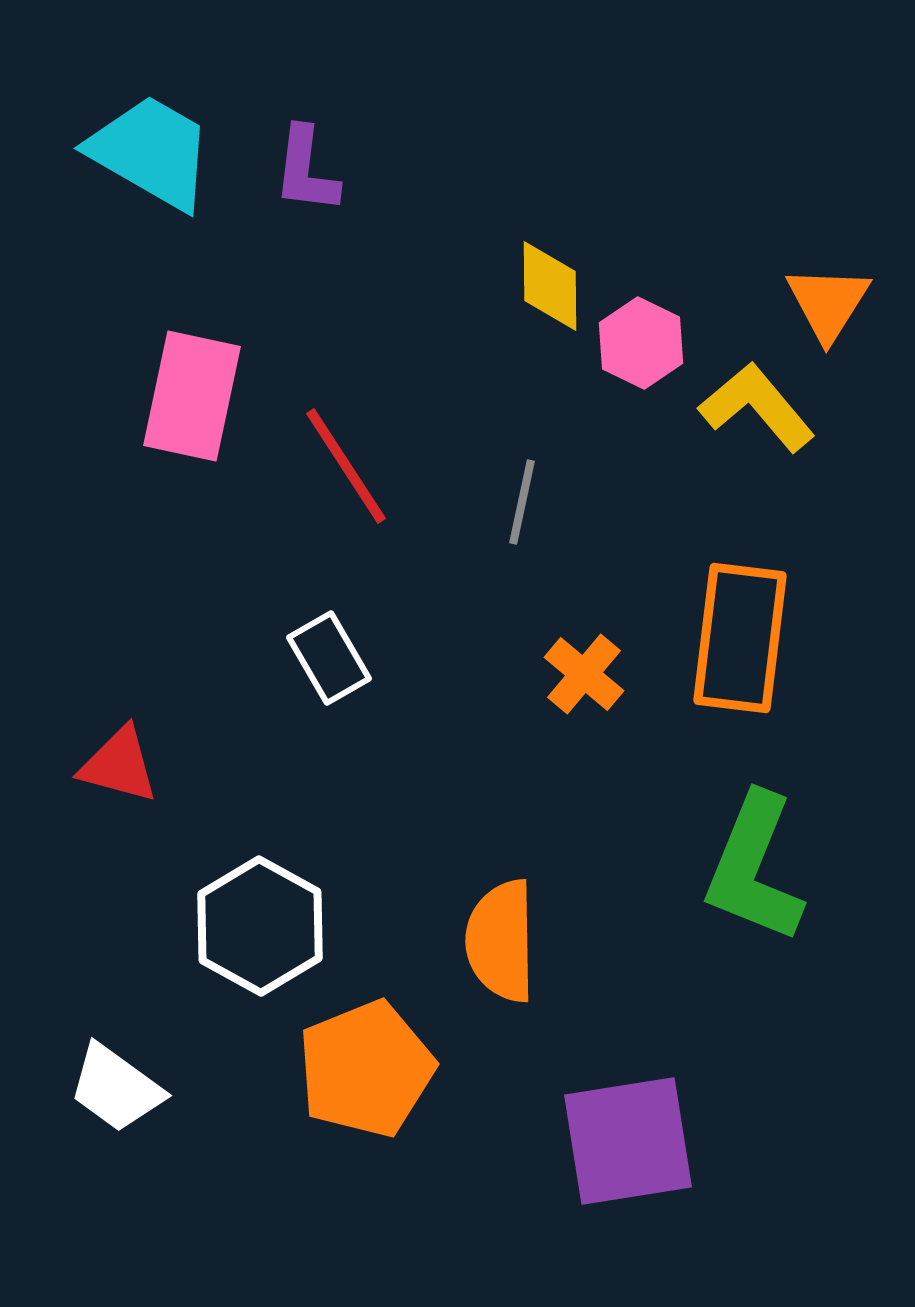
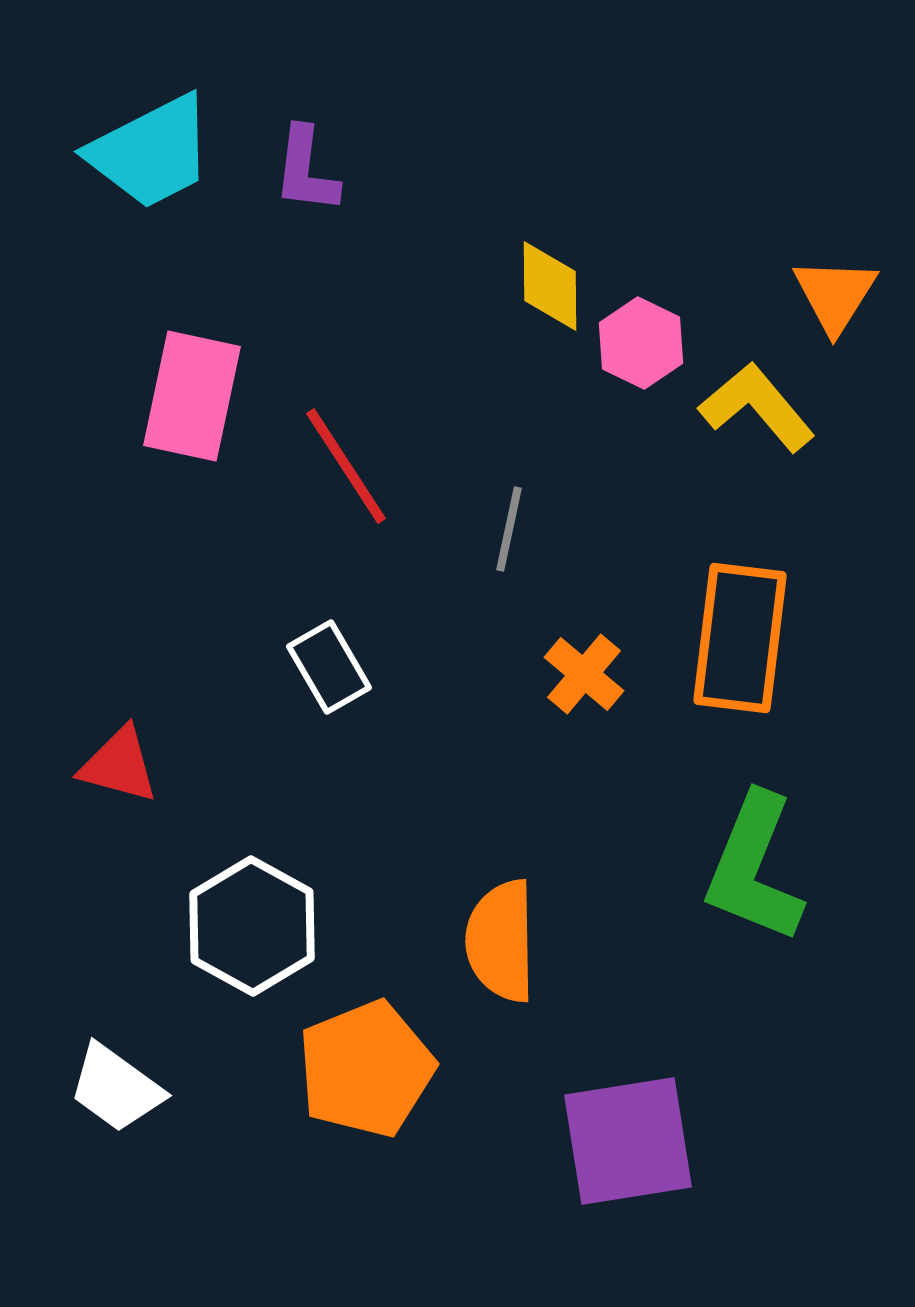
cyan trapezoid: rotated 123 degrees clockwise
orange triangle: moved 7 px right, 8 px up
gray line: moved 13 px left, 27 px down
white rectangle: moved 9 px down
white hexagon: moved 8 px left
